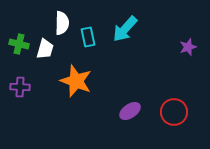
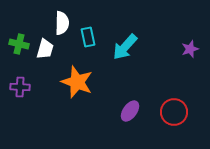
cyan arrow: moved 18 px down
purple star: moved 2 px right, 2 px down
orange star: moved 1 px right, 1 px down
purple ellipse: rotated 20 degrees counterclockwise
